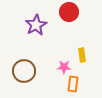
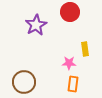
red circle: moved 1 px right
yellow rectangle: moved 3 px right, 6 px up
pink star: moved 5 px right, 4 px up
brown circle: moved 11 px down
